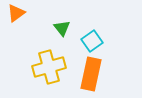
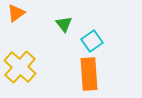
green triangle: moved 2 px right, 4 px up
yellow cross: moved 29 px left; rotated 32 degrees counterclockwise
orange rectangle: moved 2 px left; rotated 16 degrees counterclockwise
